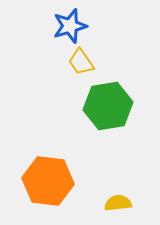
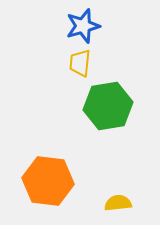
blue star: moved 13 px right
yellow trapezoid: moved 1 px left, 1 px down; rotated 40 degrees clockwise
